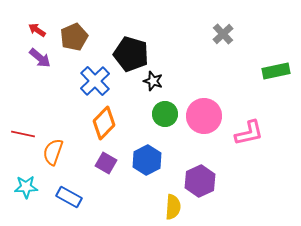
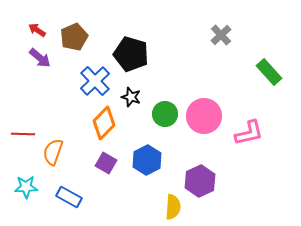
gray cross: moved 2 px left, 1 px down
green rectangle: moved 7 px left, 1 px down; rotated 60 degrees clockwise
black star: moved 22 px left, 16 px down
red line: rotated 10 degrees counterclockwise
